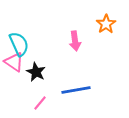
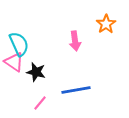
black star: rotated 12 degrees counterclockwise
